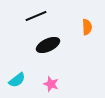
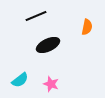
orange semicircle: rotated 14 degrees clockwise
cyan semicircle: moved 3 px right
